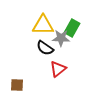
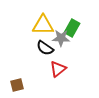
brown square: rotated 16 degrees counterclockwise
